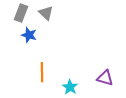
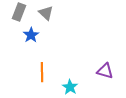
gray rectangle: moved 2 px left, 1 px up
blue star: moved 2 px right; rotated 21 degrees clockwise
purple triangle: moved 7 px up
